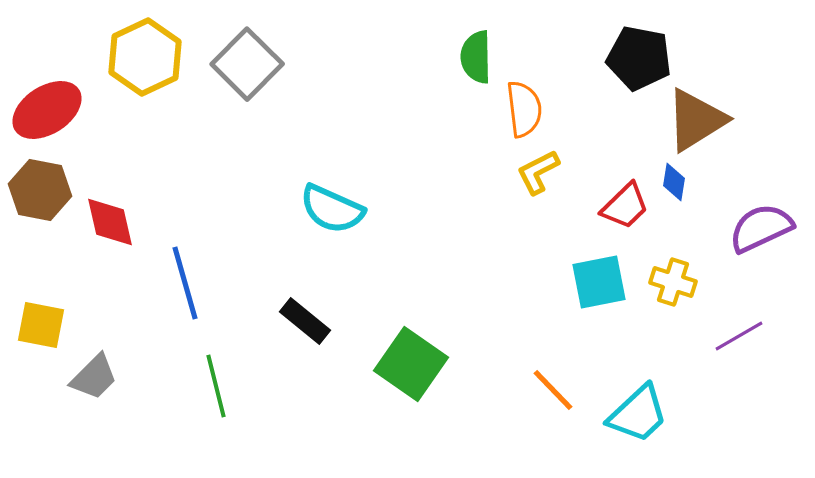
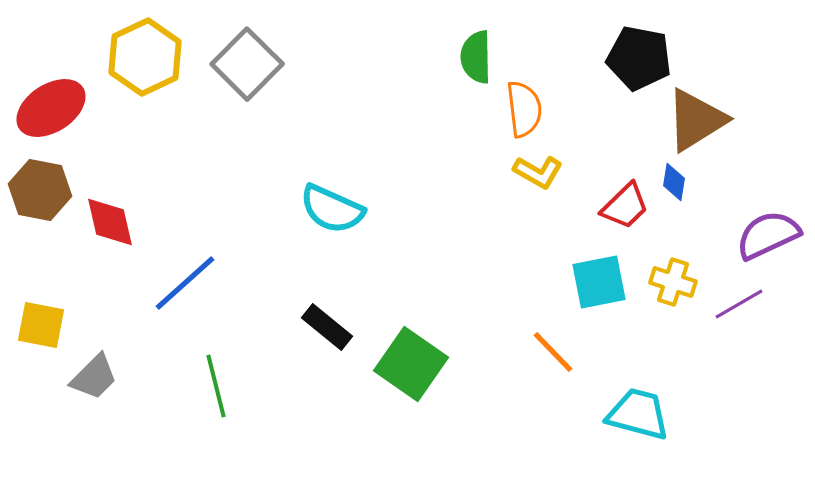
red ellipse: moved 4 px right, 2 px up
yellow L-shape: rotated 123 degrees counterclockwise
purple semicircle: moved 7 px right, 7 px down
blue line: rotated 64 degrees clockwise
black rectangle: moved 22 px right, 6 px down
purple line: moved 32 px up
orange line: moved 38 px up
cyan trapezoid: rotated 122 degrees counterclockwise
